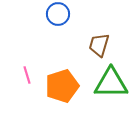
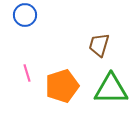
blue circle: moved 33 px left, 1 px down
pink line: moved 2 px up
green triangle: moved 6 px down
